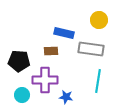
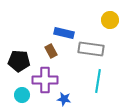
yellow circle: moved 11 px right
brown rectangle: rotated 64 degrees clockwise
blue star: moved 2 px left, 2 px down
